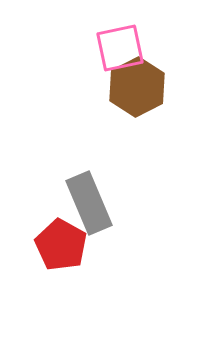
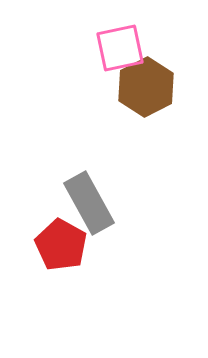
brown hexagon: moved 9 px right
gray rectangle: rotated 6 degrees counterclockwise
